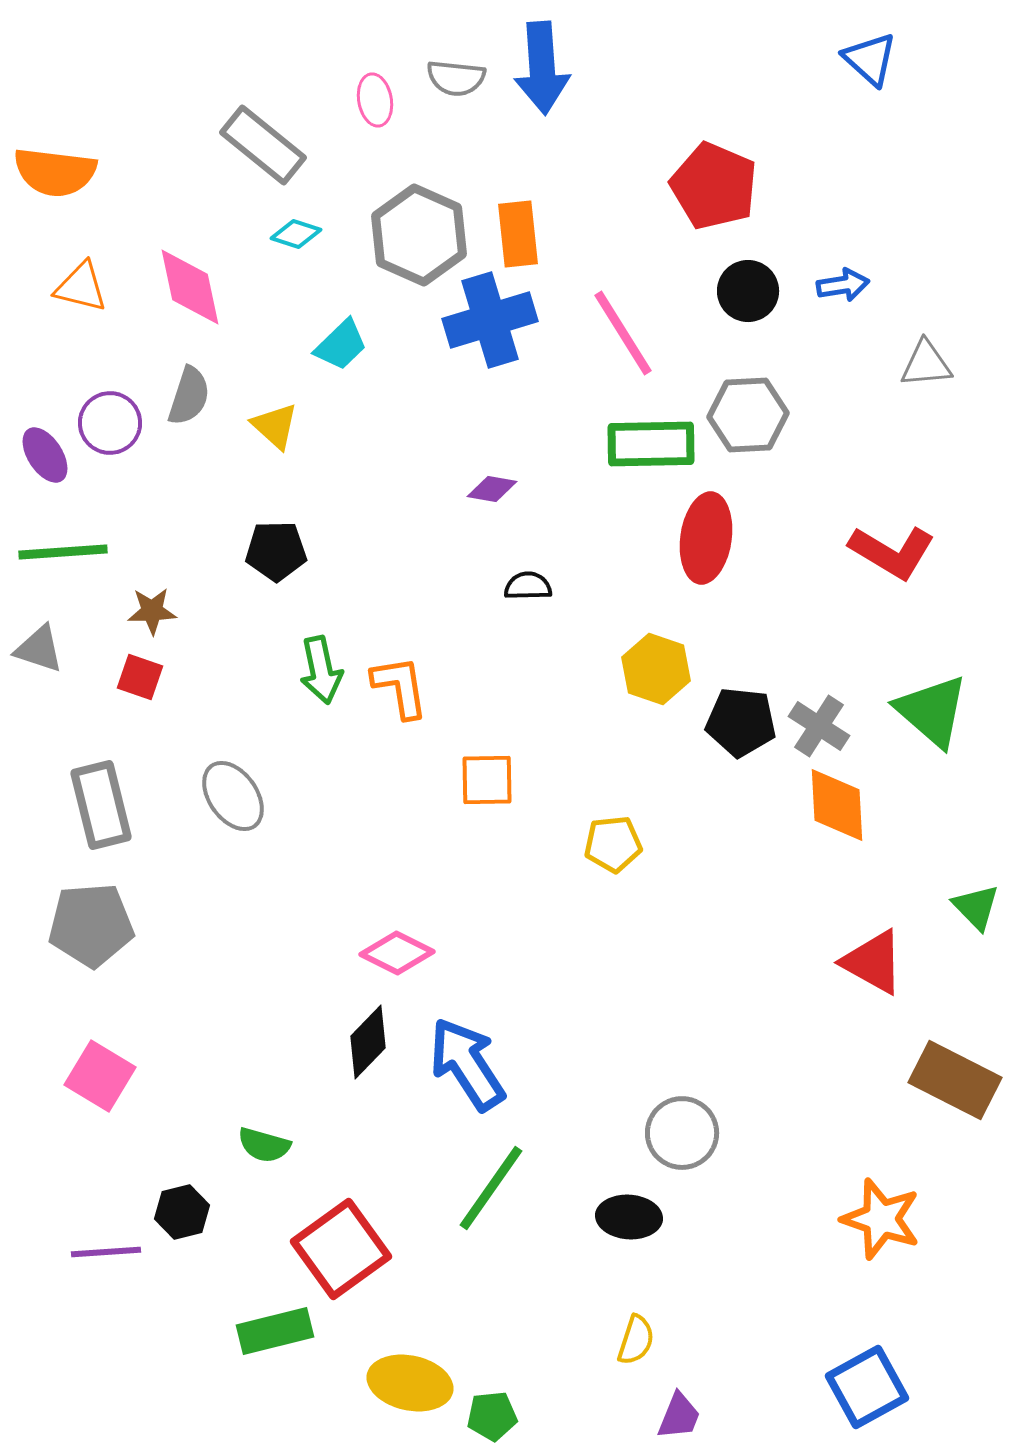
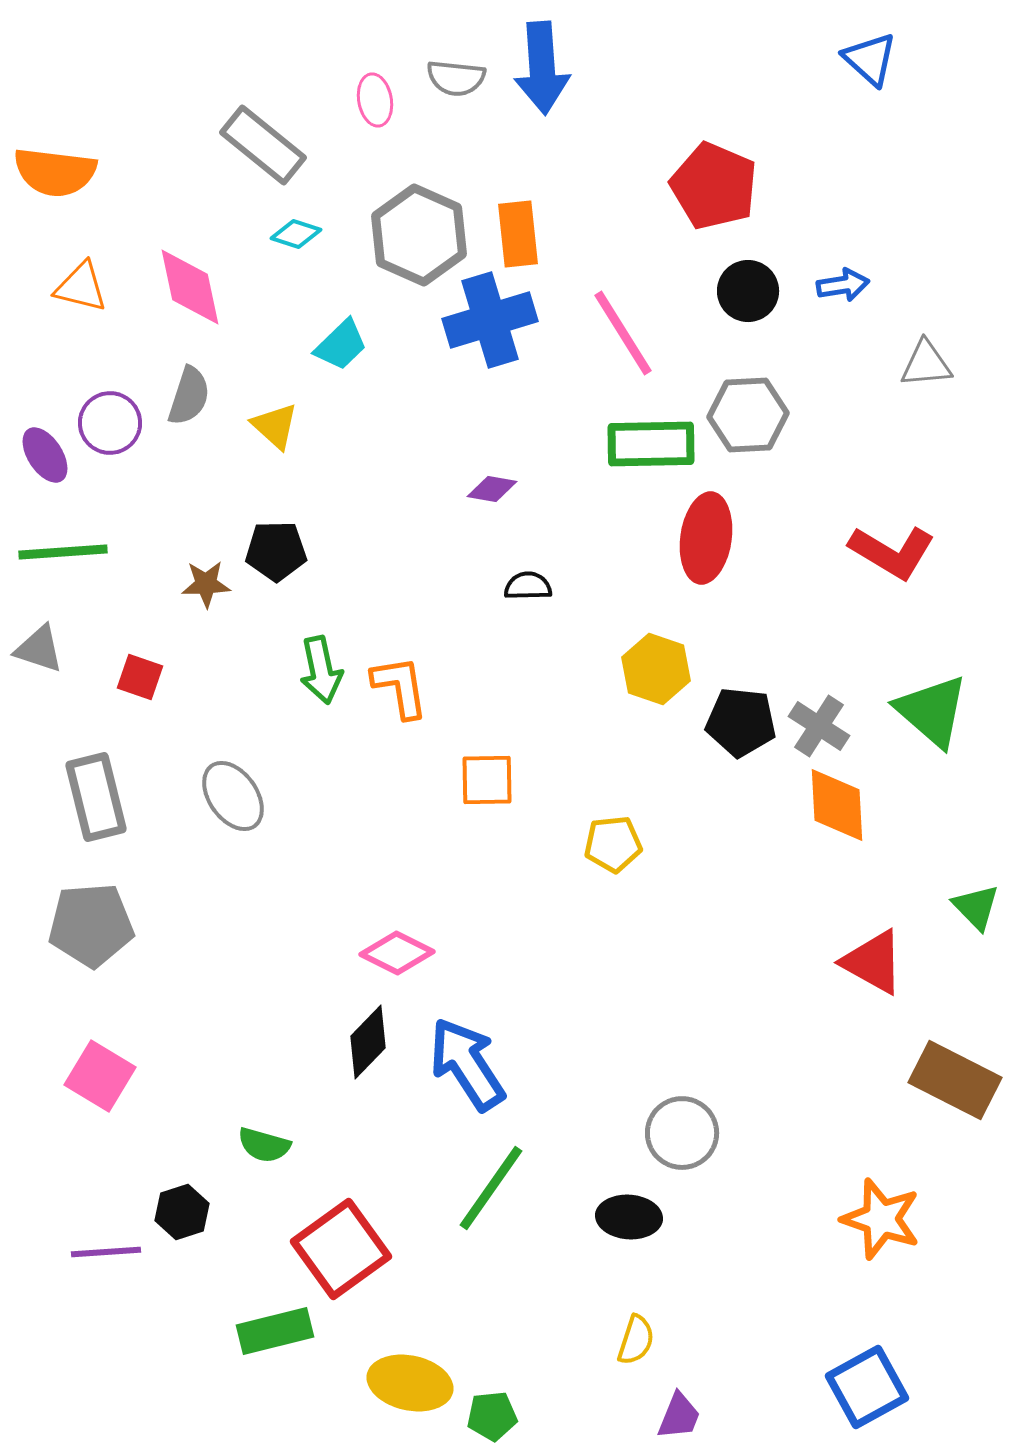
brown star at (152, 611): moved 54 px right, 27 px up
gray rectangle at (101, 805): moved 5 px left, 8 px up
black hexagon at (182, 1212): rotated 4 degrees counterclockwise
